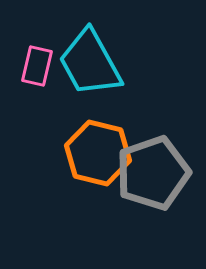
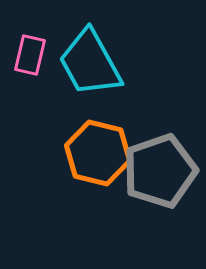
pink rectangle: moved 7 px left, 11 px up
gray pentagon: moved 7 px right, 2 px up
